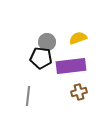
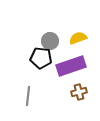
gray circle: moved 3 px right, 1 px up
purple rectangle: rotated 12 degrees counterclockwise
